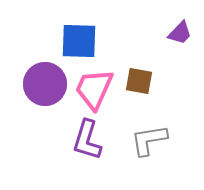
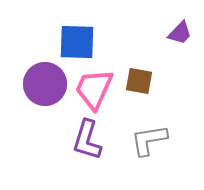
blue square: moved 2 px left, 1 px down
